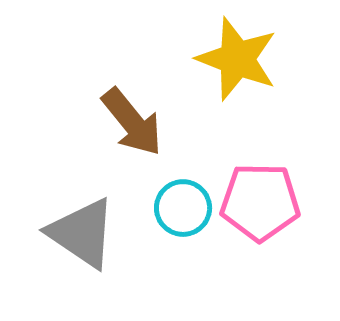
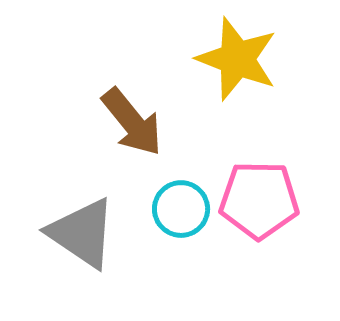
pink pentagon: moved 1 px left, 2 px up
cyan circle: moved 2 px left, 1 px down
